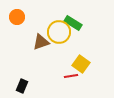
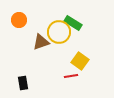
orange circle: moved 2 px right, 3 px down
yellow square: moved 1 px left, 3 px up
black rectangle: moved 1 px right, 3 px up; rotated 32 degrees counterclockwise
